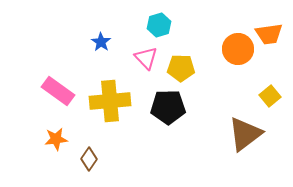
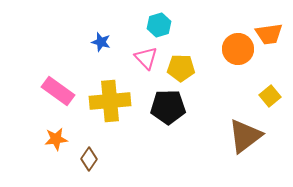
blue star: rotated 18 degrees counterclockwise
brown triangle: moved 2 px down
